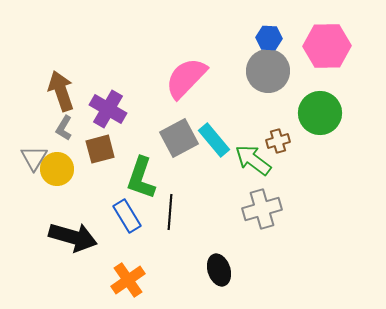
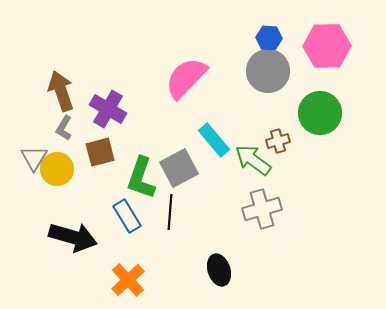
gray square: moved 30 px down
brown square: moved 3 px down
orange cross: rotated 8 degrees counterclockwise
